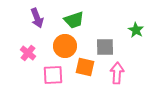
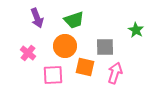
pink arrow: moved 2 px left; rotated 15 degrees clockwise
